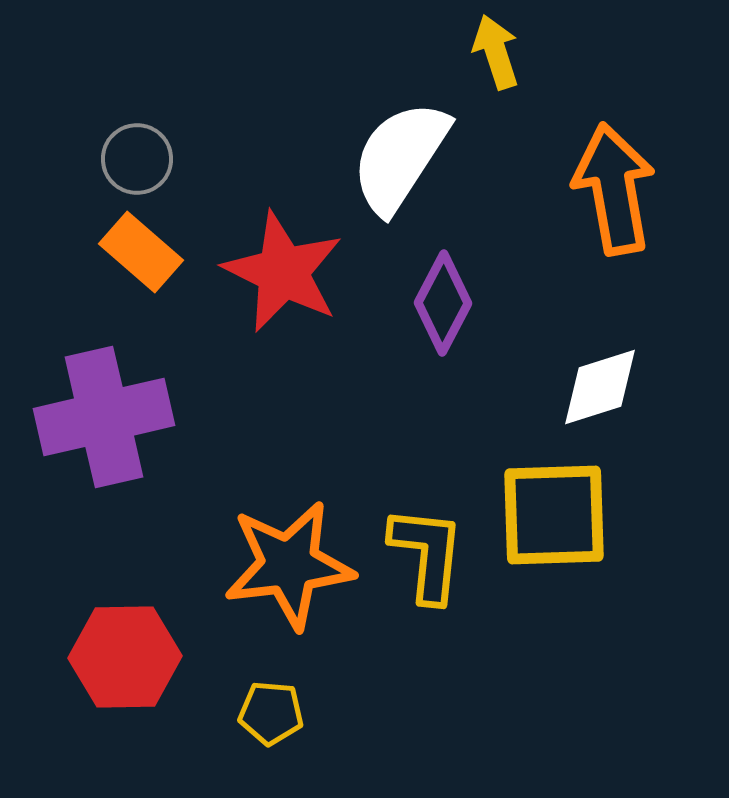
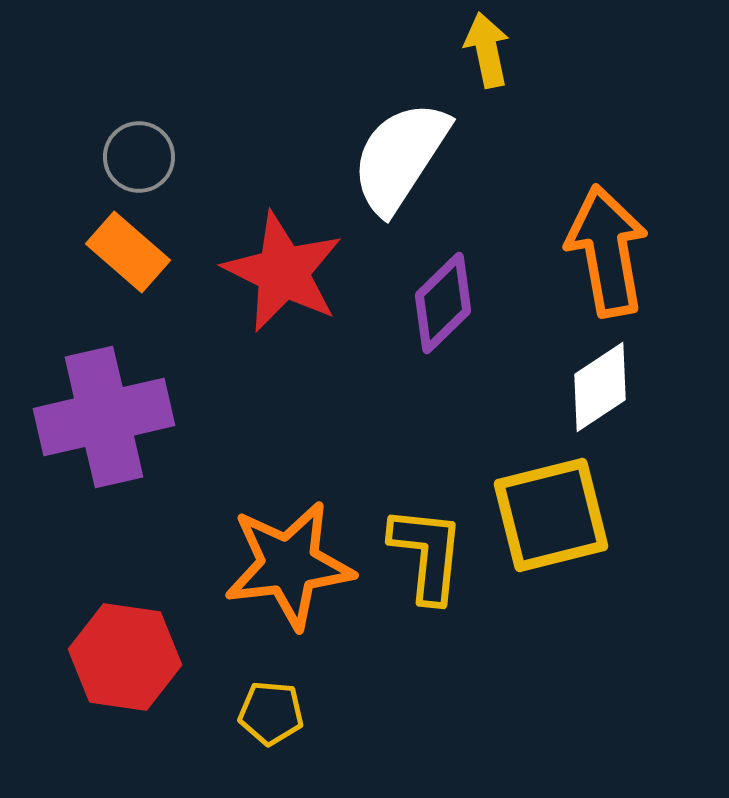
yellow arrow: moved 9 px left, 2 px up; rotated 6 degrees clockwise
gray circle: moved 2 px right, 2 px up
orange arrow: moved 7 px left, 62 px down
orange rectangle: moved 13 px left
purple diamond: rotated 18 degrees clockwise
white diamond: rotated 16 degrees counterclockwise
yellow square: moved 3 px left; rotated 12 degrees counterclockwise
red hexagon: rotated 9 degrees clockwise
